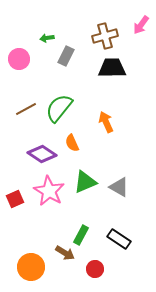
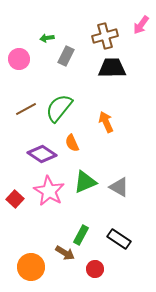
red square: rotated 24 degrees counterclockwise
